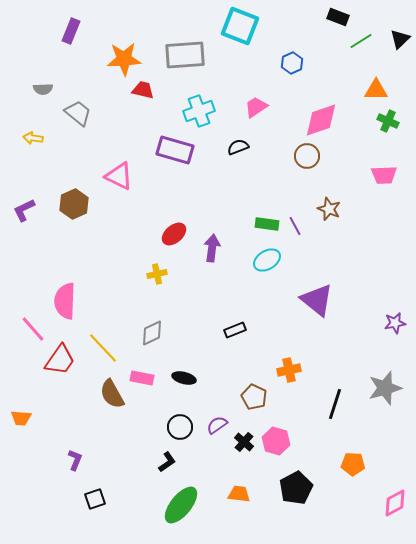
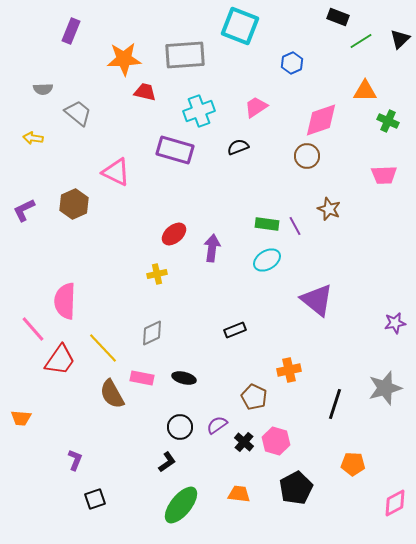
red trapezoid at (143, 90): moved 2 px right, 2 px down
orange triangle at (376, 90): moved 11 px left, 1 px down
pink triangle at (119, 176): moved 3 px left, 4 px up
